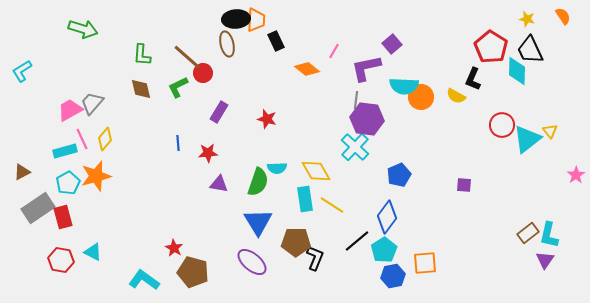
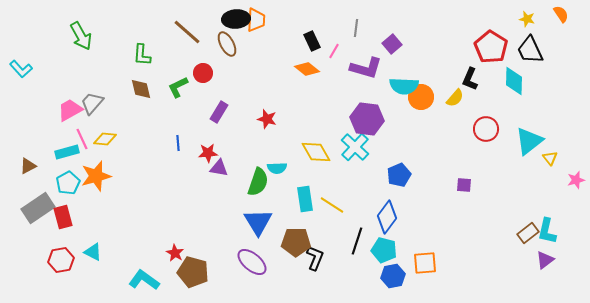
orange semicircle at (563, 16): moved 2 px left, 2 px up
green arrow at (83, 29): moved 2 px left, 7 px down; rotated 44 degrees clockwise
black rectangle at (276, 41): moved 36 px right
brown ellipse at (227, 44): rotated 15 degrees counterclockwise
brown line at (187, 57): moved 25 px up
purple L-shape at (366, 68): rotated 152 degrees counterclockwise
cyan L-shape at (22, 71): moved 1 px left, 2 px up; rotated 100 degrees counterclockwise
cyan diamond at (517, 71): moved 3 px left, 10 px down
black L-shape at (473, 79): moved 3 px left
yellow semicircle at (456, 96): moved 1 px left, 2 px down; rotated 78 degrees counterclockwise
gray line at (356, 100): moved 72 px up
red circle at (502, 125): moved 16 px left, 4 px down
yellow triangle at (550, 131): moved 27 px down
yellow diamond at (105, 139): rotated 55 degrees clockwise
cyan triangle at (527, 139): moved 2 px right, 2 px down
cyan rectangle at (65, 151): moved 2 px right, 1 px down
yellow diamond at (316, 171): moved 19 px up
brown triangle at (22, 172): moved 6 px right, 6 px up
pink star at (576, 175): moved 5 px down; rotated 18 degrees clockwise
purple triangle at (219, 184): moved 16 px up
cyan L-shape at (549, 235): moved 2 px left, 4 px up
black line at (357, 241): rotated 32 degrees counterclockwise
red star at (174, 248): moved 1 px right, 5 px down
cyan pentagon at (384, 250): rotated 25 degrees counterclockwise
red hexagon at (61, 260): rotated 20 degrees counterclockwise
purple triangle at (545, 260): rotated 18 degrees clockwise
